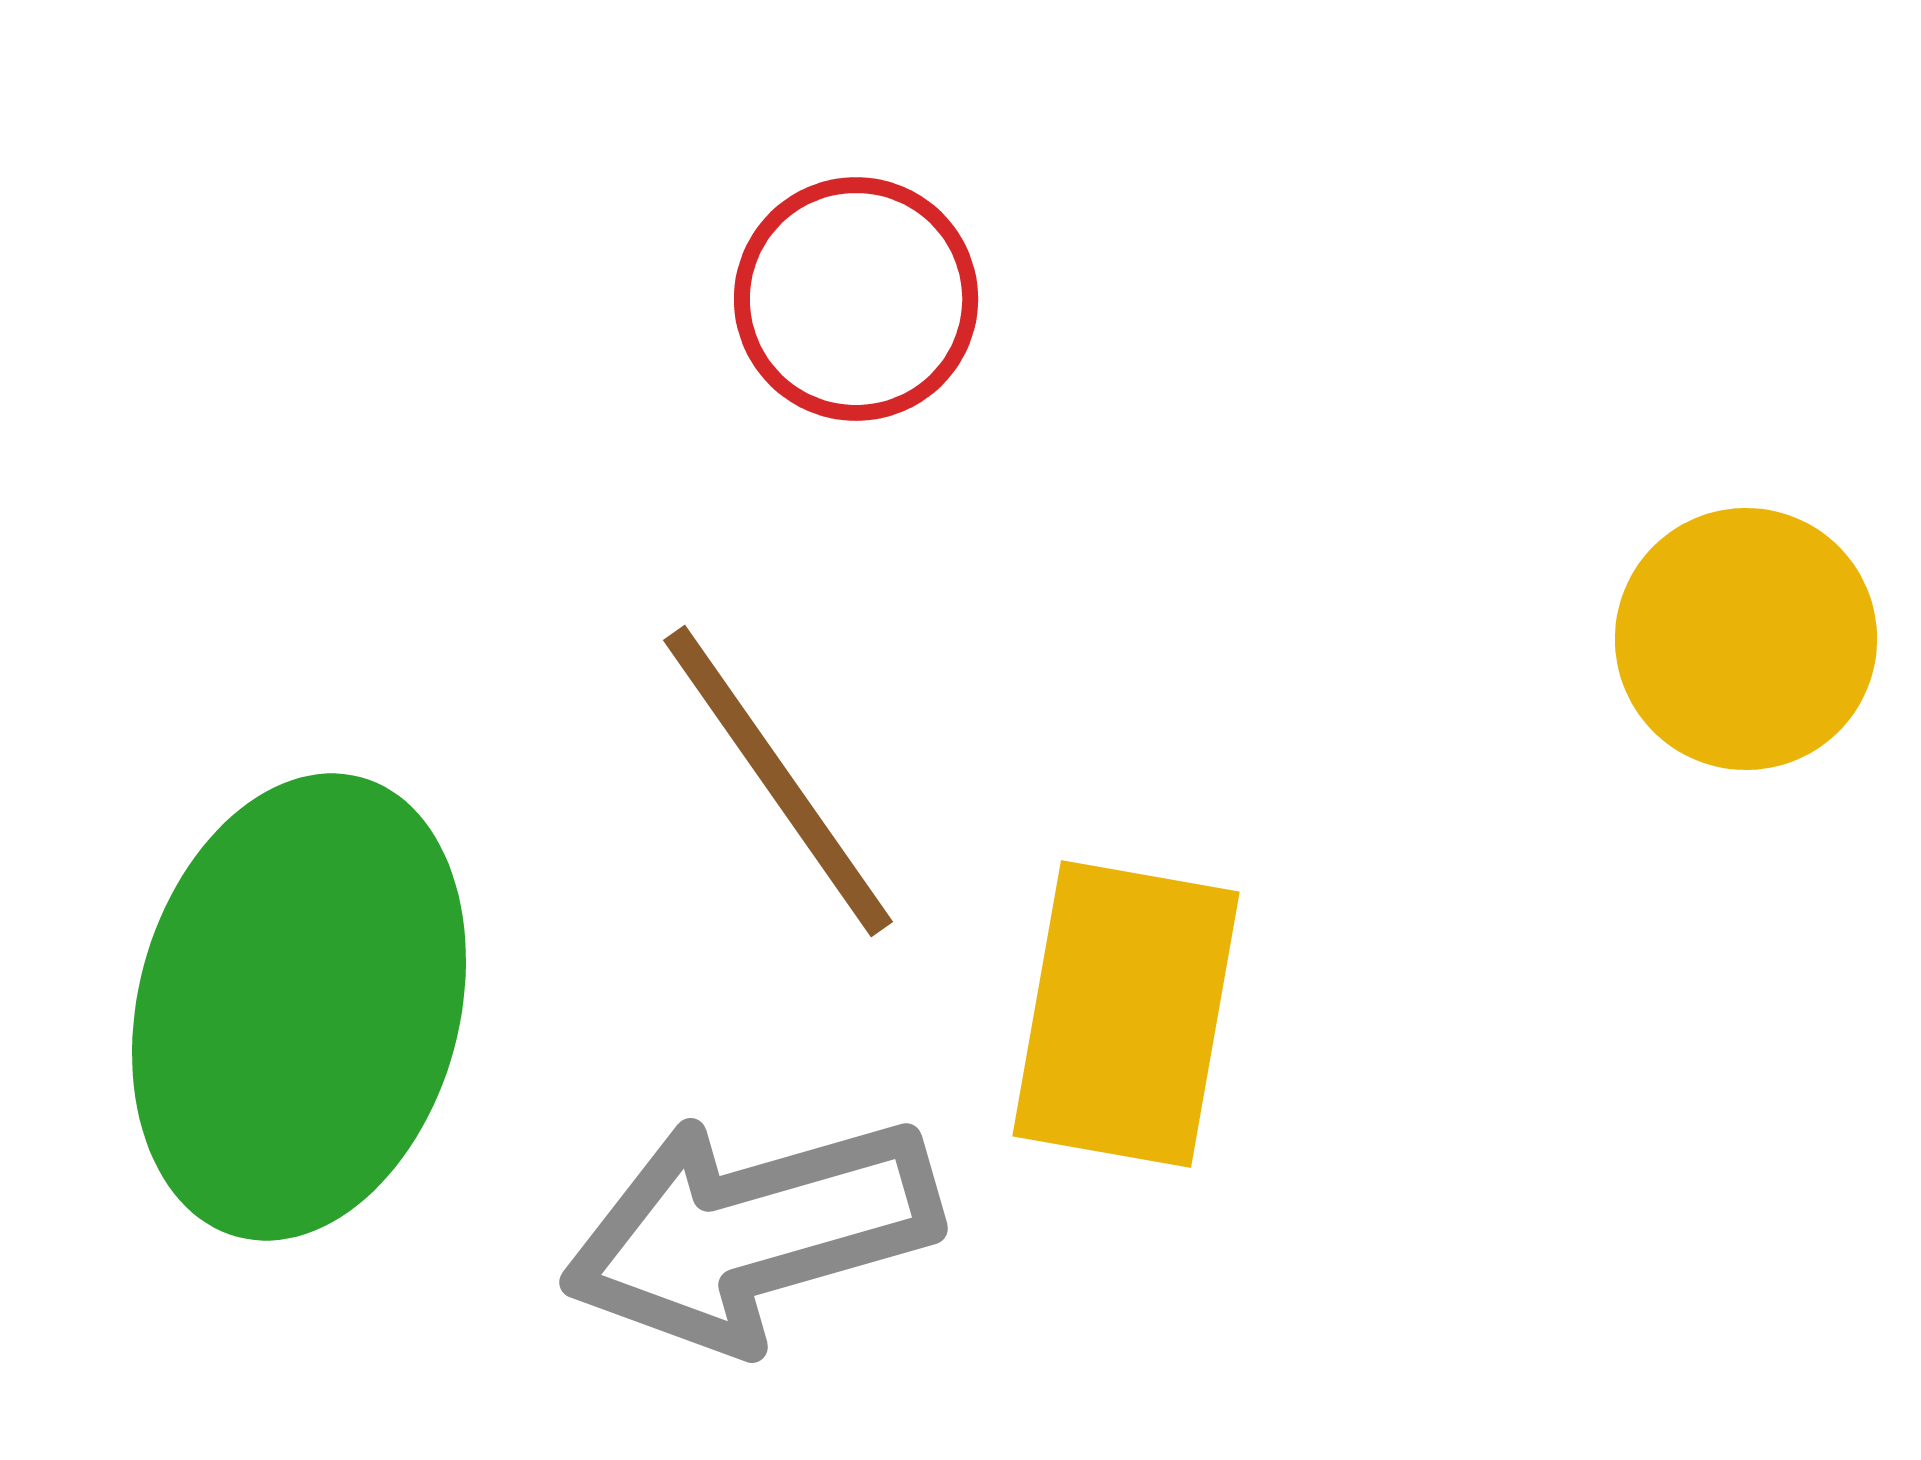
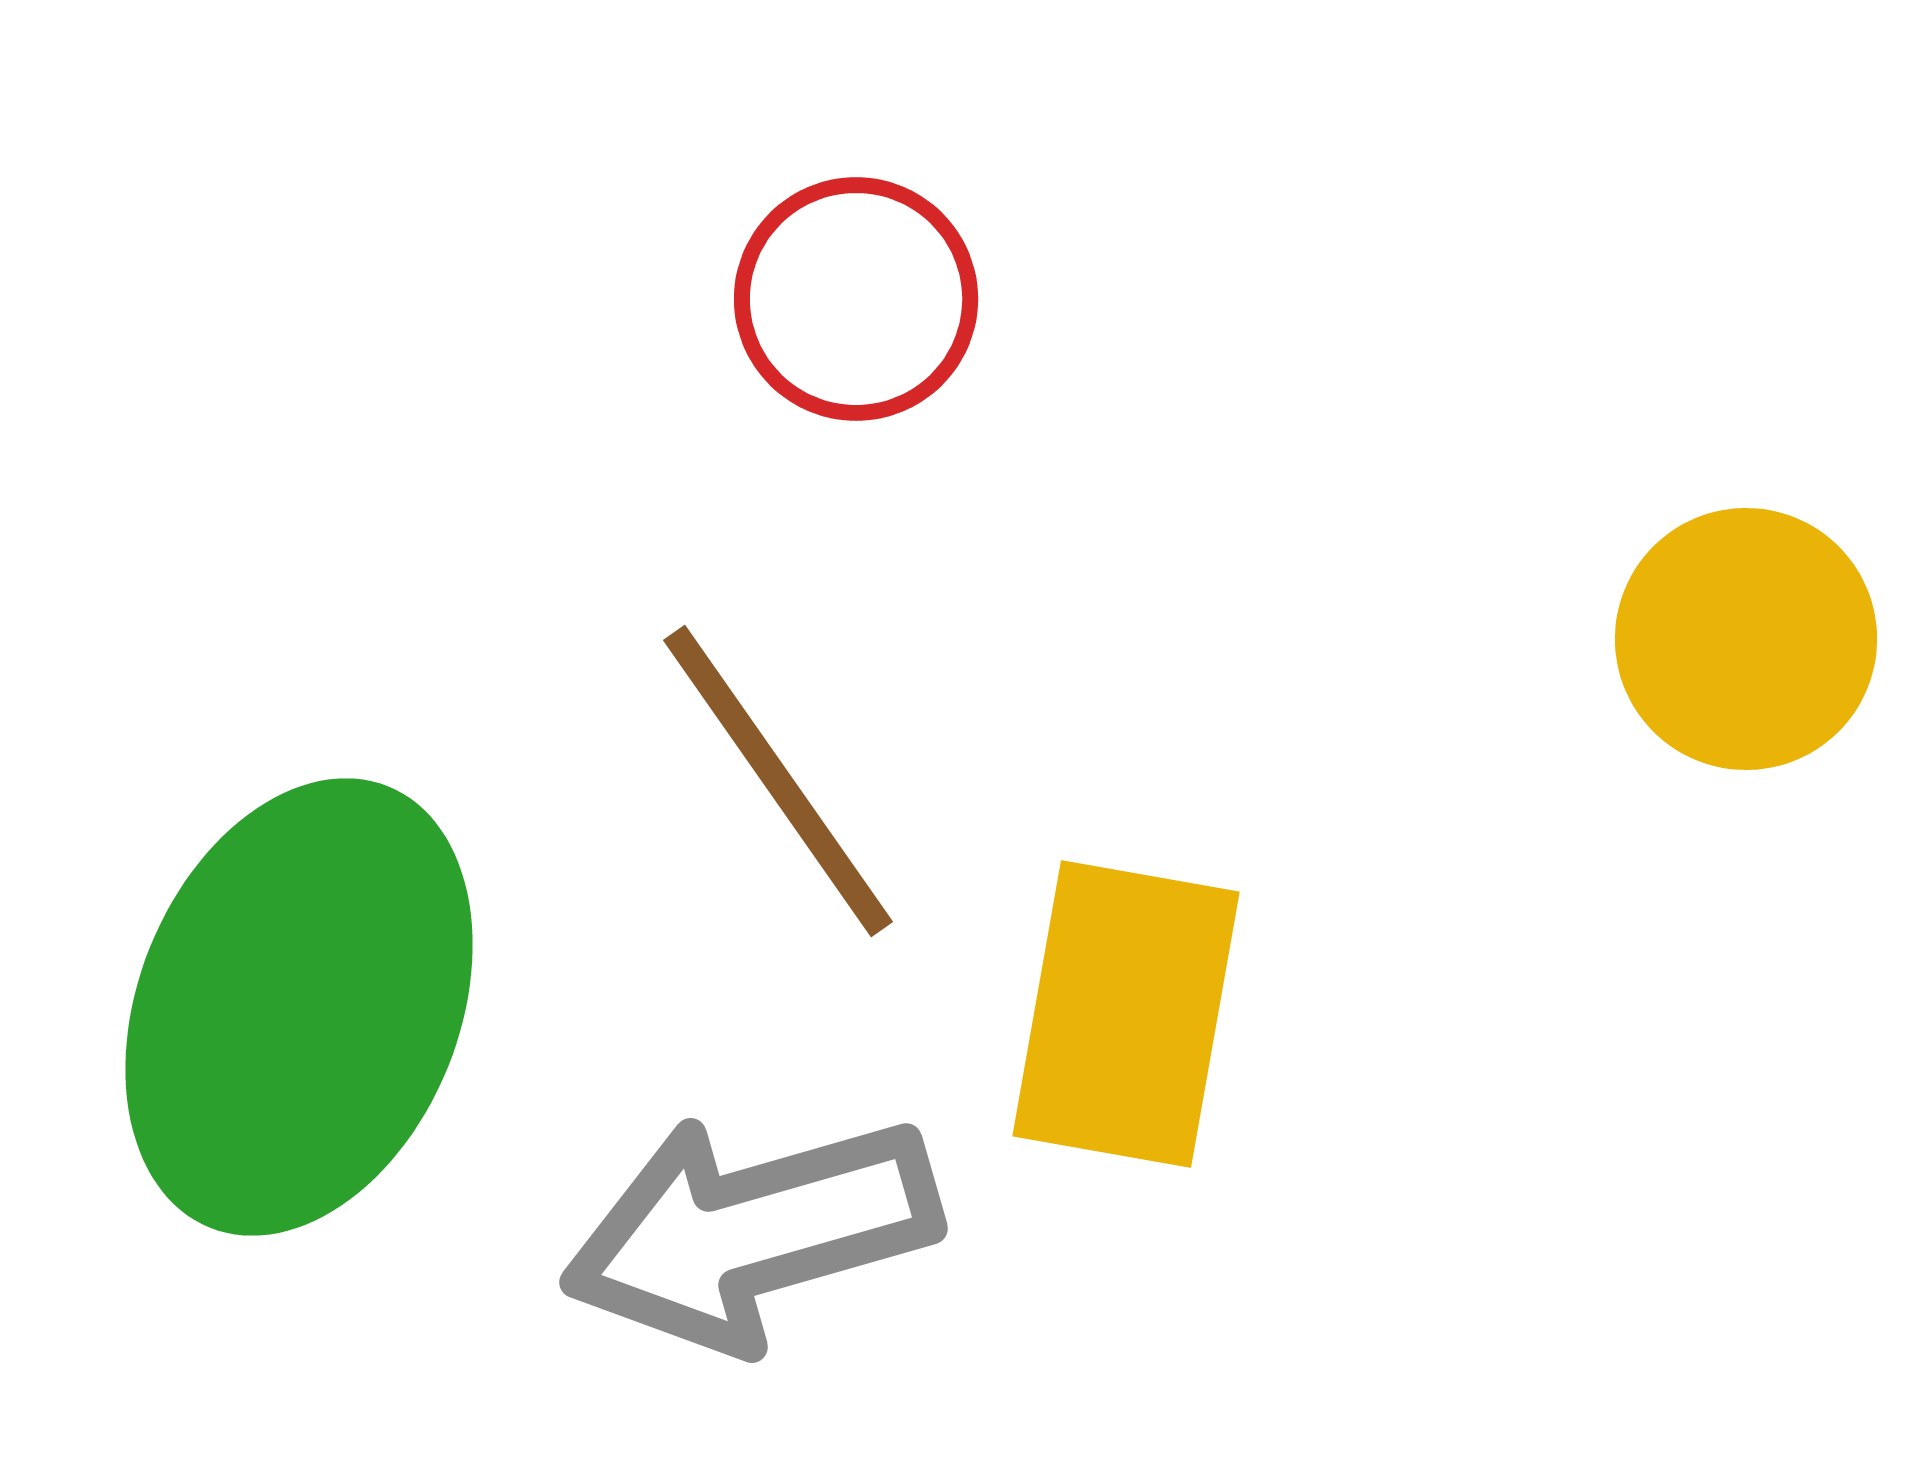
green ellipse: rotated 7 degrees clockwise
